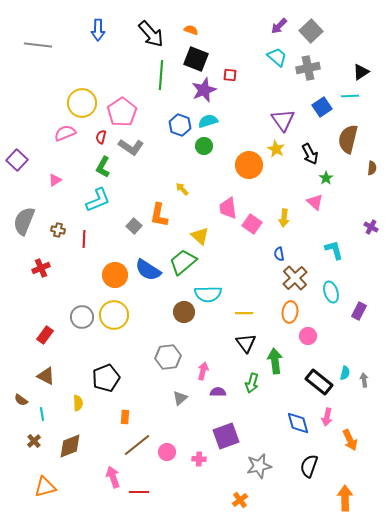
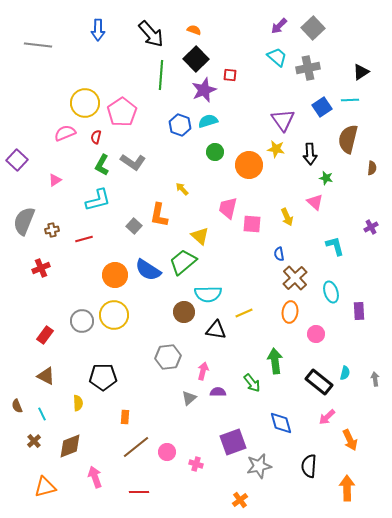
orange semicircle at (191, 30): moved 3 px right
gray square at (311, 31): moved 2 px right, 3 px up
black square at (196, 59): rotated 25 degrees clockwise
cyan line at (350, 96): moved 4 px down
yellow circle at (82, 103): moved 3 px right
red semicircle at (101, 137): moved 5 px left
green circle at (204, 146): moved 11 px right, 6 px down
gray L-shape at (131, 147): moved 2 px right, 15 px down
yellow star at (276, 149): rotated 18 degrees counterclockwise
black arrow at (310, 154): rotated 25 degrees clockwise
green L-shape at (103, 167): moved 1 px left, 2 px up
green star at (326, 178): rotated 24 degrees counterclockwise
cyan L-shape at (98, 200): rotated 8 degrees clockwise
pink trapezoid at (228, 208): rotated 20 degrees clockwise
yellow arrow at (284, 218): moved 3 px right, 1 px up; rotated 30 degrees counterclockwise
pink square at (252, 224): rotated 30 degrees counterclockwise
purple cross at (371, 227): rotated 32 degrees clockwise
brown cross at (58, 230): moved 6 px left; rotated 24 degrees counterclockwise
red line at (84, 239): rotated 72 degrees clockwise
cyan L-shape at (334, 250): moved 1 px right, 4 px up
purple rectangle at (359, 311): rotated 30 degrees counterclockwise
yellow line at (244, 313): rotated 24 degrees counterclockwise
gray circle at (82, 317): moved 4 px down
pink circle at (308, 336): moved 8 px right, 2 px up
black triangle at (246, 343): moved 30 px left, 13 px up; rotated 45 degrees counterclockwise
black pentagon at (106, 378): moved 3 px left, 1 px up; rotated 20 degrees clockwise
gray arrow at (364, 380): moved 11 px right, 1 px up
green arrow at (252, 383): rotated 54 degrees counterclockwise
gray triangle at (180, 398): moved 9 px right
brown semicircle at (21, 400): moved 4 px left, 6 px down; rotated 32 degrees clockwise
cyan line at (42, 414): rotated 16 degrees counterclockwise
pink arrow at (327, 417): rotated 36 degrees clockwise
blue diamond at (298, 423): moved 17 px left
purple square at (226, 436): moved 7 px right, 6 px down
brown line at (137, 445): moved 1 px left, 2 px down
pink cross at (199, 459): moved 3 px left, 5 px down; rotated 16 degrees clockwise
black semicircle at (309, 466): rotated 15 degrees counterclockwise
pink arrow at (113, 477): moved 18 px left
orange arrow at (345, 498): moved 2 px right, 10 px up
